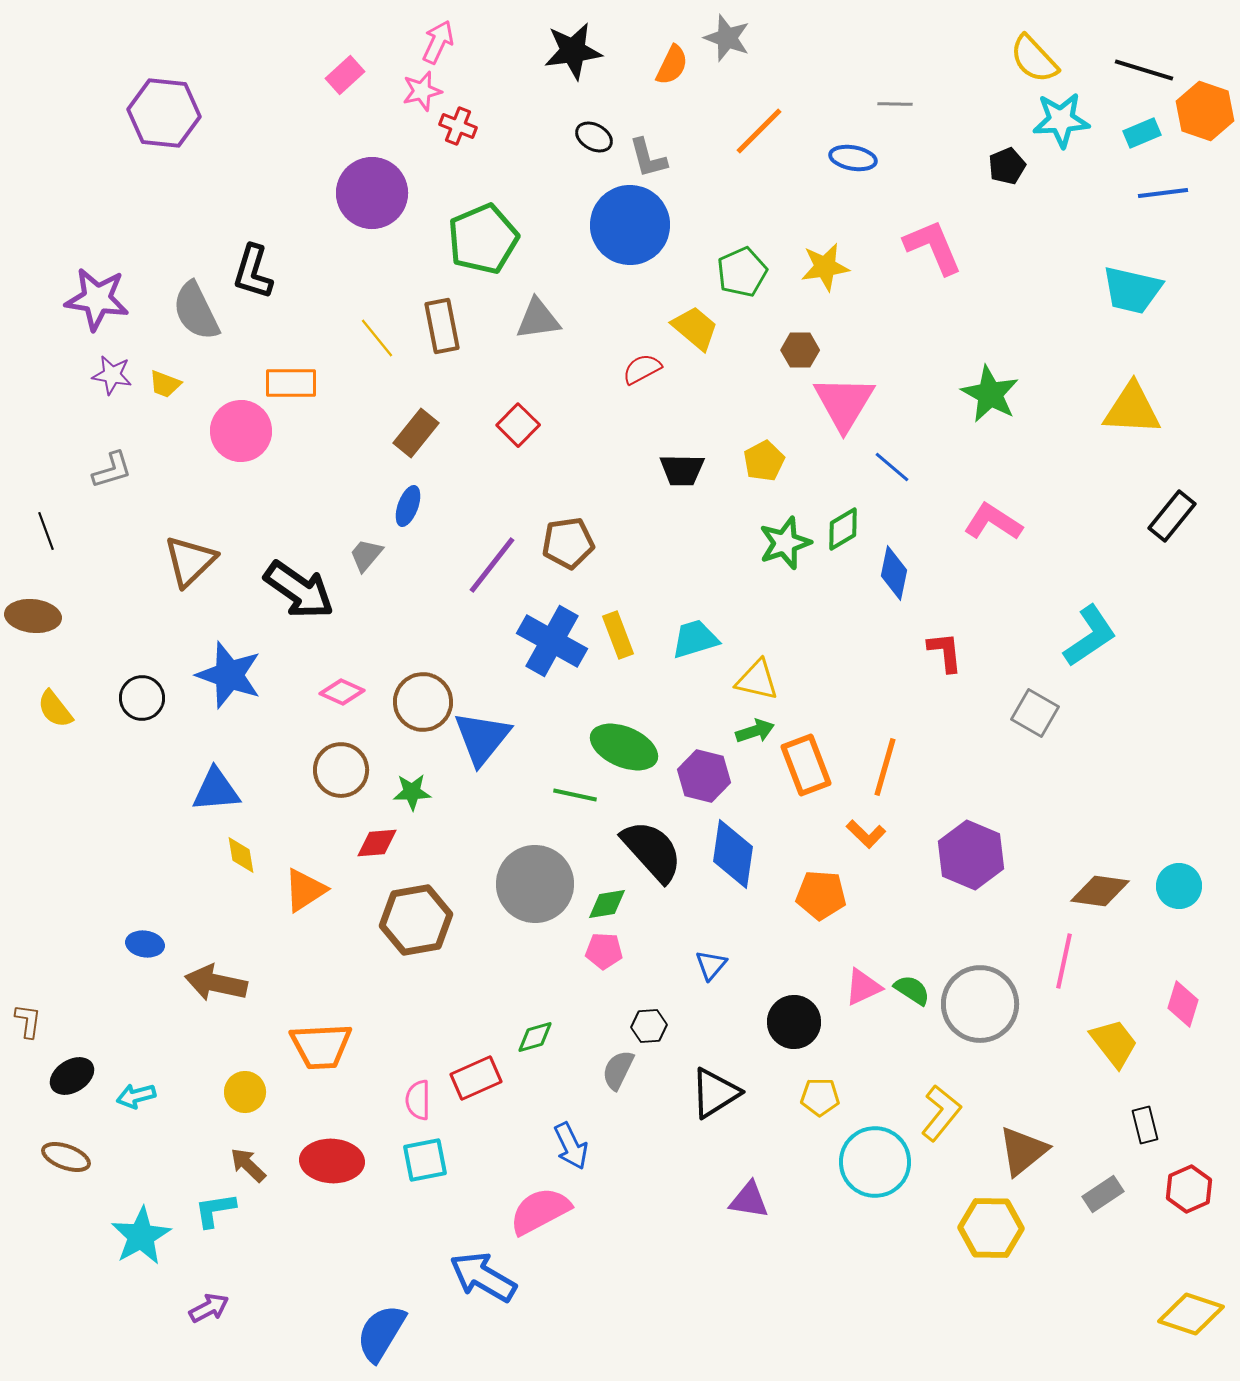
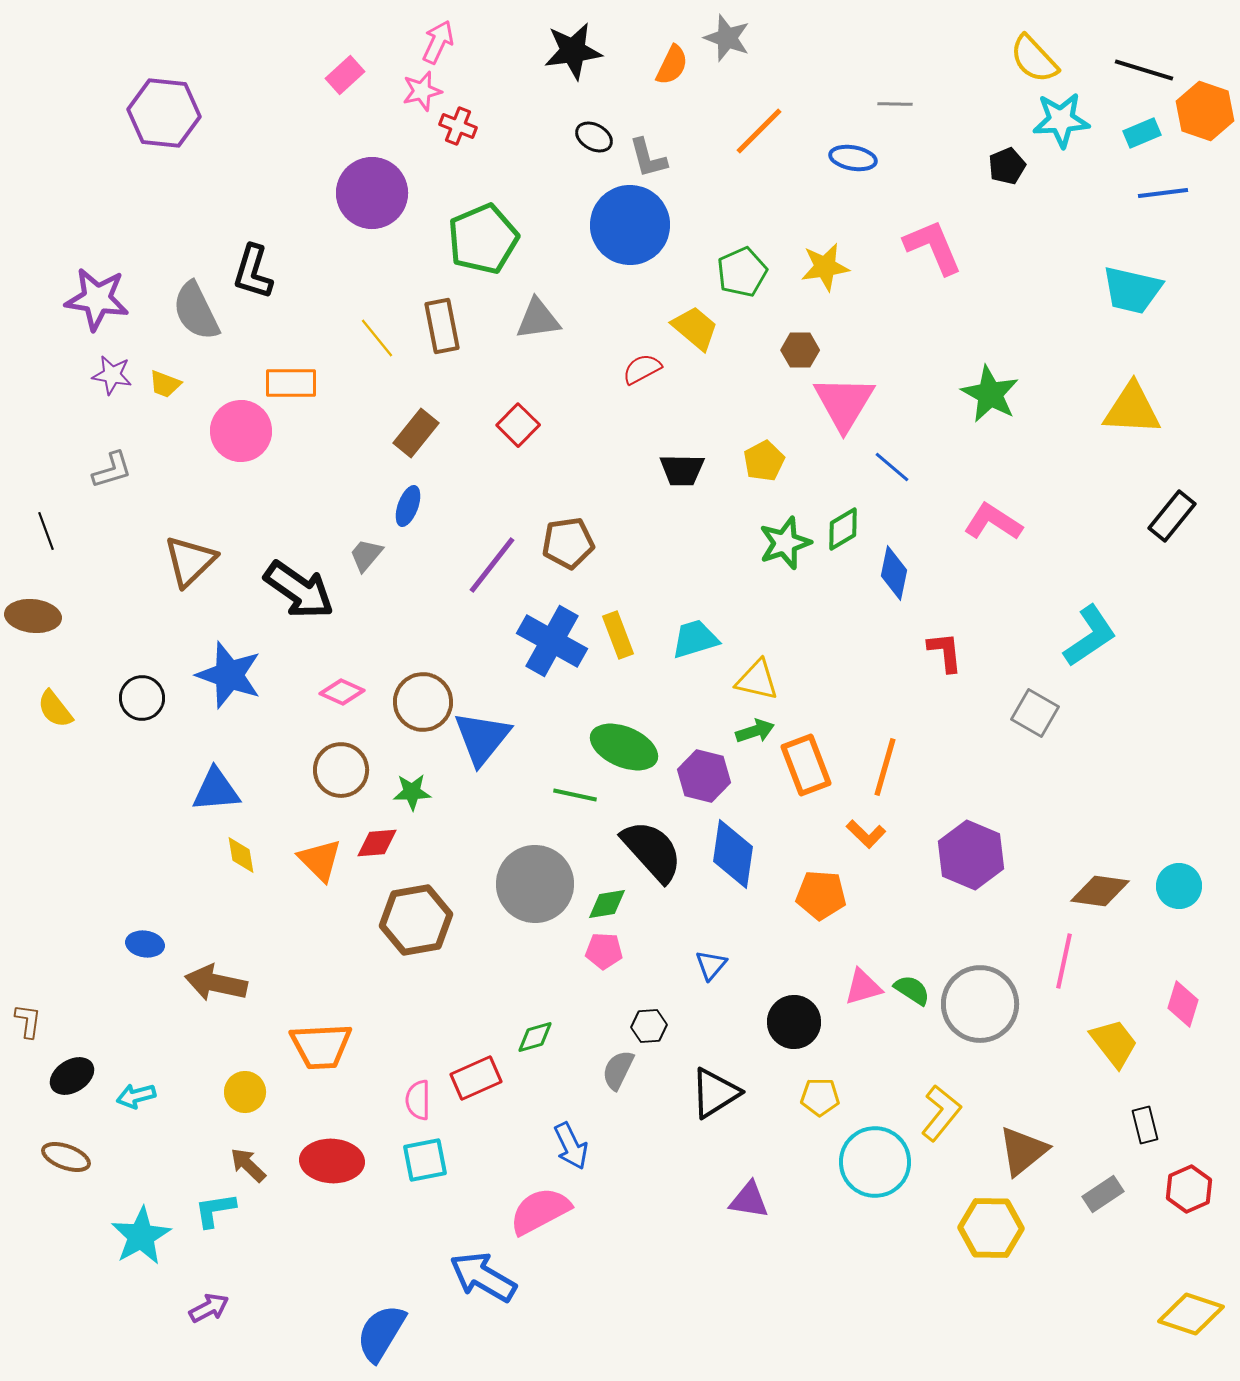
orange triangle at (305, 890): moved 15 px right, 30 px up; rotated 42 degrees counterclockwise
pink triangle at (863, 987): rotated 9 degrees clockwise
